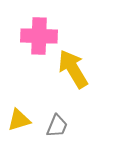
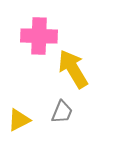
yellow triangle: rotated 10 degrees counterclockwise
gray trapezoid: moved 5 px right, 14 px up
